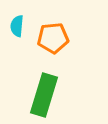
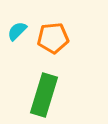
cyan semicircle: moved 5 px down; rotated 40 degrees clockwise
